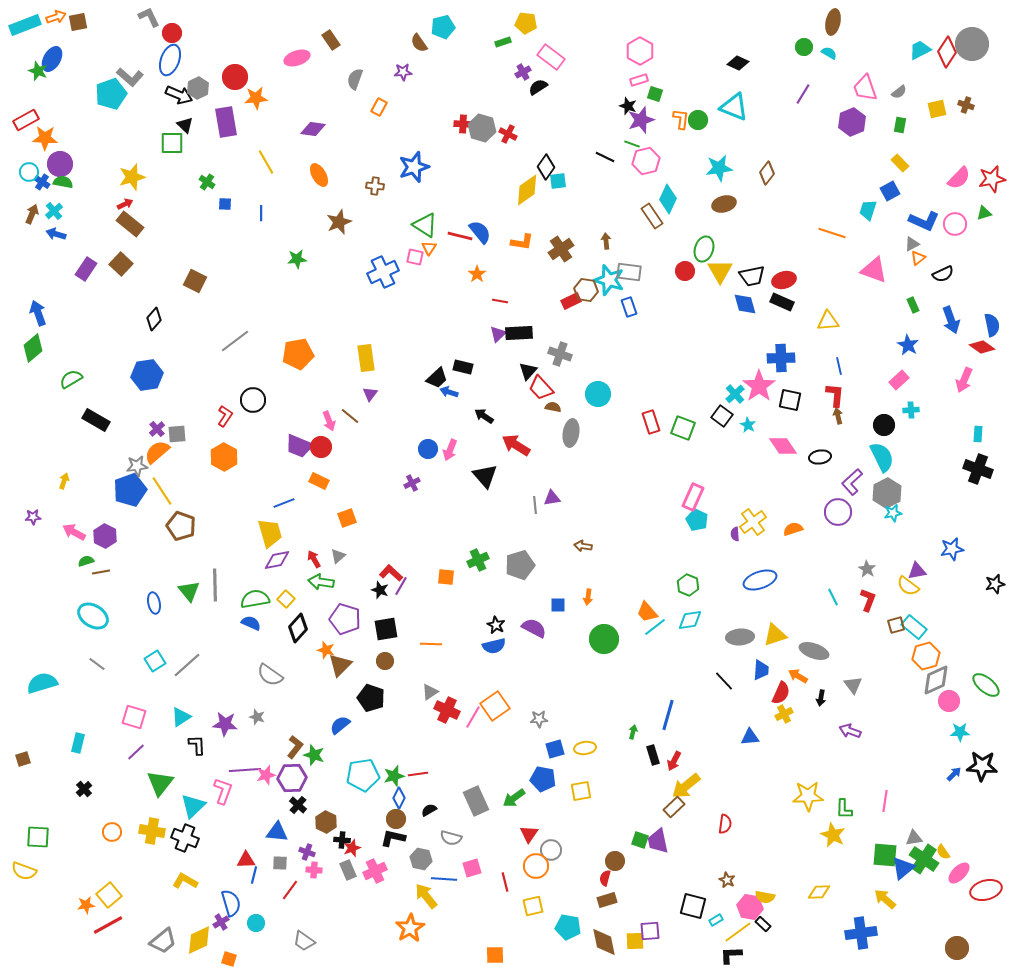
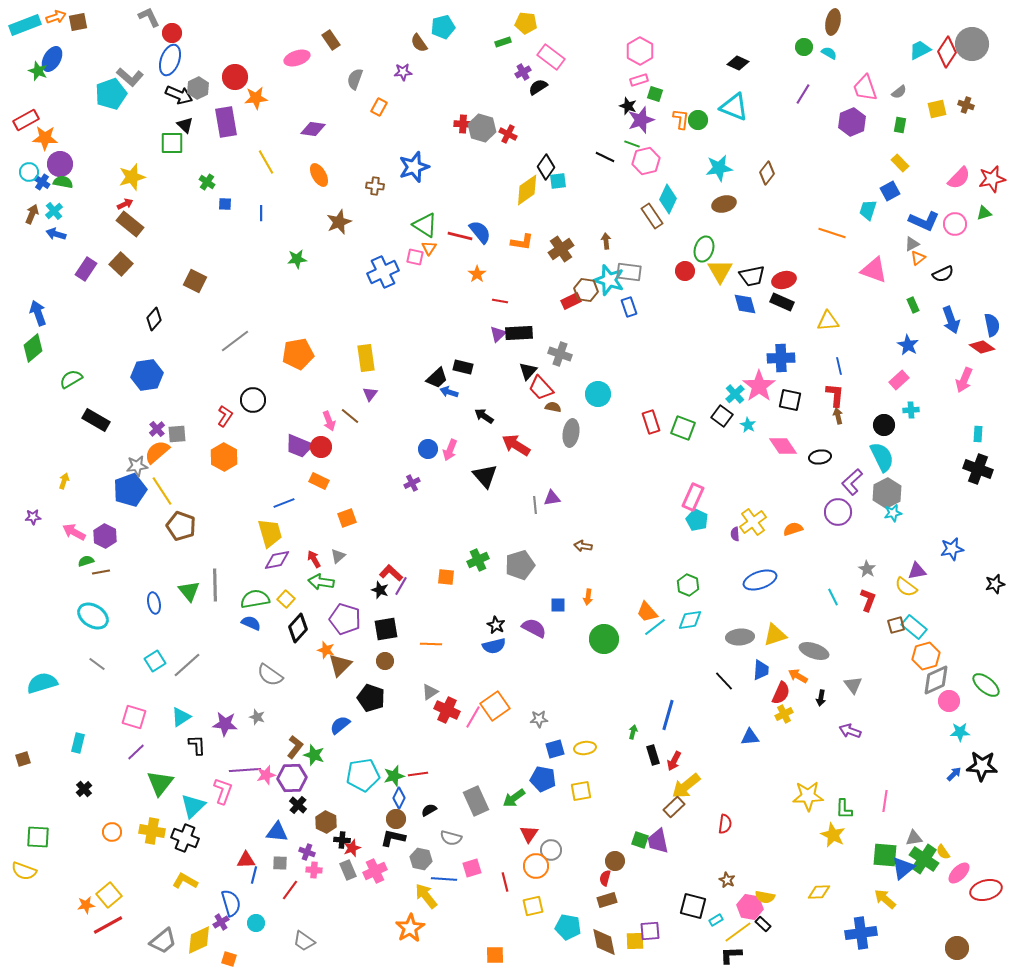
yellow semicircle at (908, 586): moved 2 px left, 1 px down
